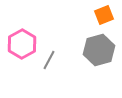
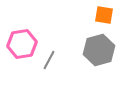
orange square: rotated 30 degrees clockwise
pink hexagon: rotated 20 degrees clockwise
